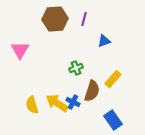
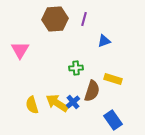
green cross: rotated 16 degrees clockwise
yellow rectangle: rotated 66 degrees clockwise
blue cross: rotated 24 degrees clockwise
